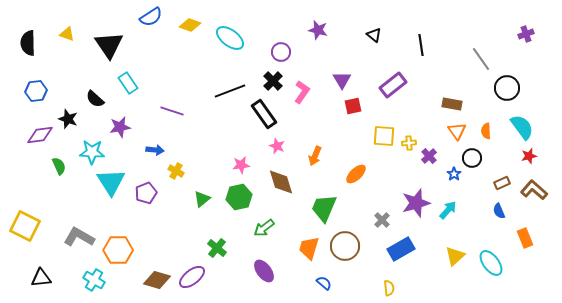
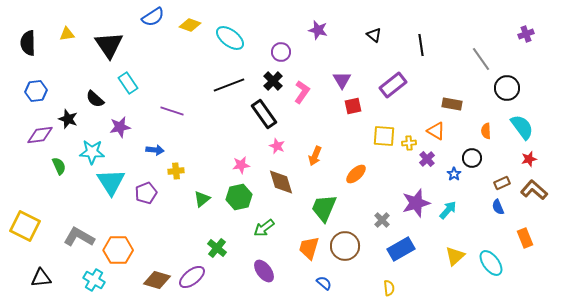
blue semicircle at (151, 17): moved 2 px right
yellow triangle at (67, 34): rotated 28 degrees counterclockwise
black line at (230, 91): moved 1 px left, 6 px up
orange triangle at (457, 131): moved 21 px left; rotated 24 degrees counterclockwise
purple cross at (429, 156): moved 2 px left, 3 px down
red star at (529, 156): moved 3 px down
yellow cross at (176, 171): rotated 35 degrees counterclockwise
blue semicircle at (499, 211): moved 1 px left, 4 px up
